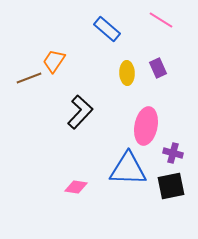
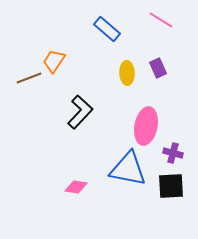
blue triangle: rotated 9 degrees clockwise
black square: rotated 8 degrees clockwise
